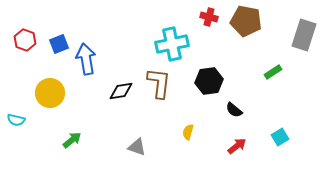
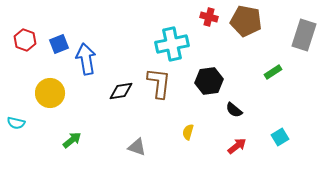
cyan semicircle: moved 3 px down
